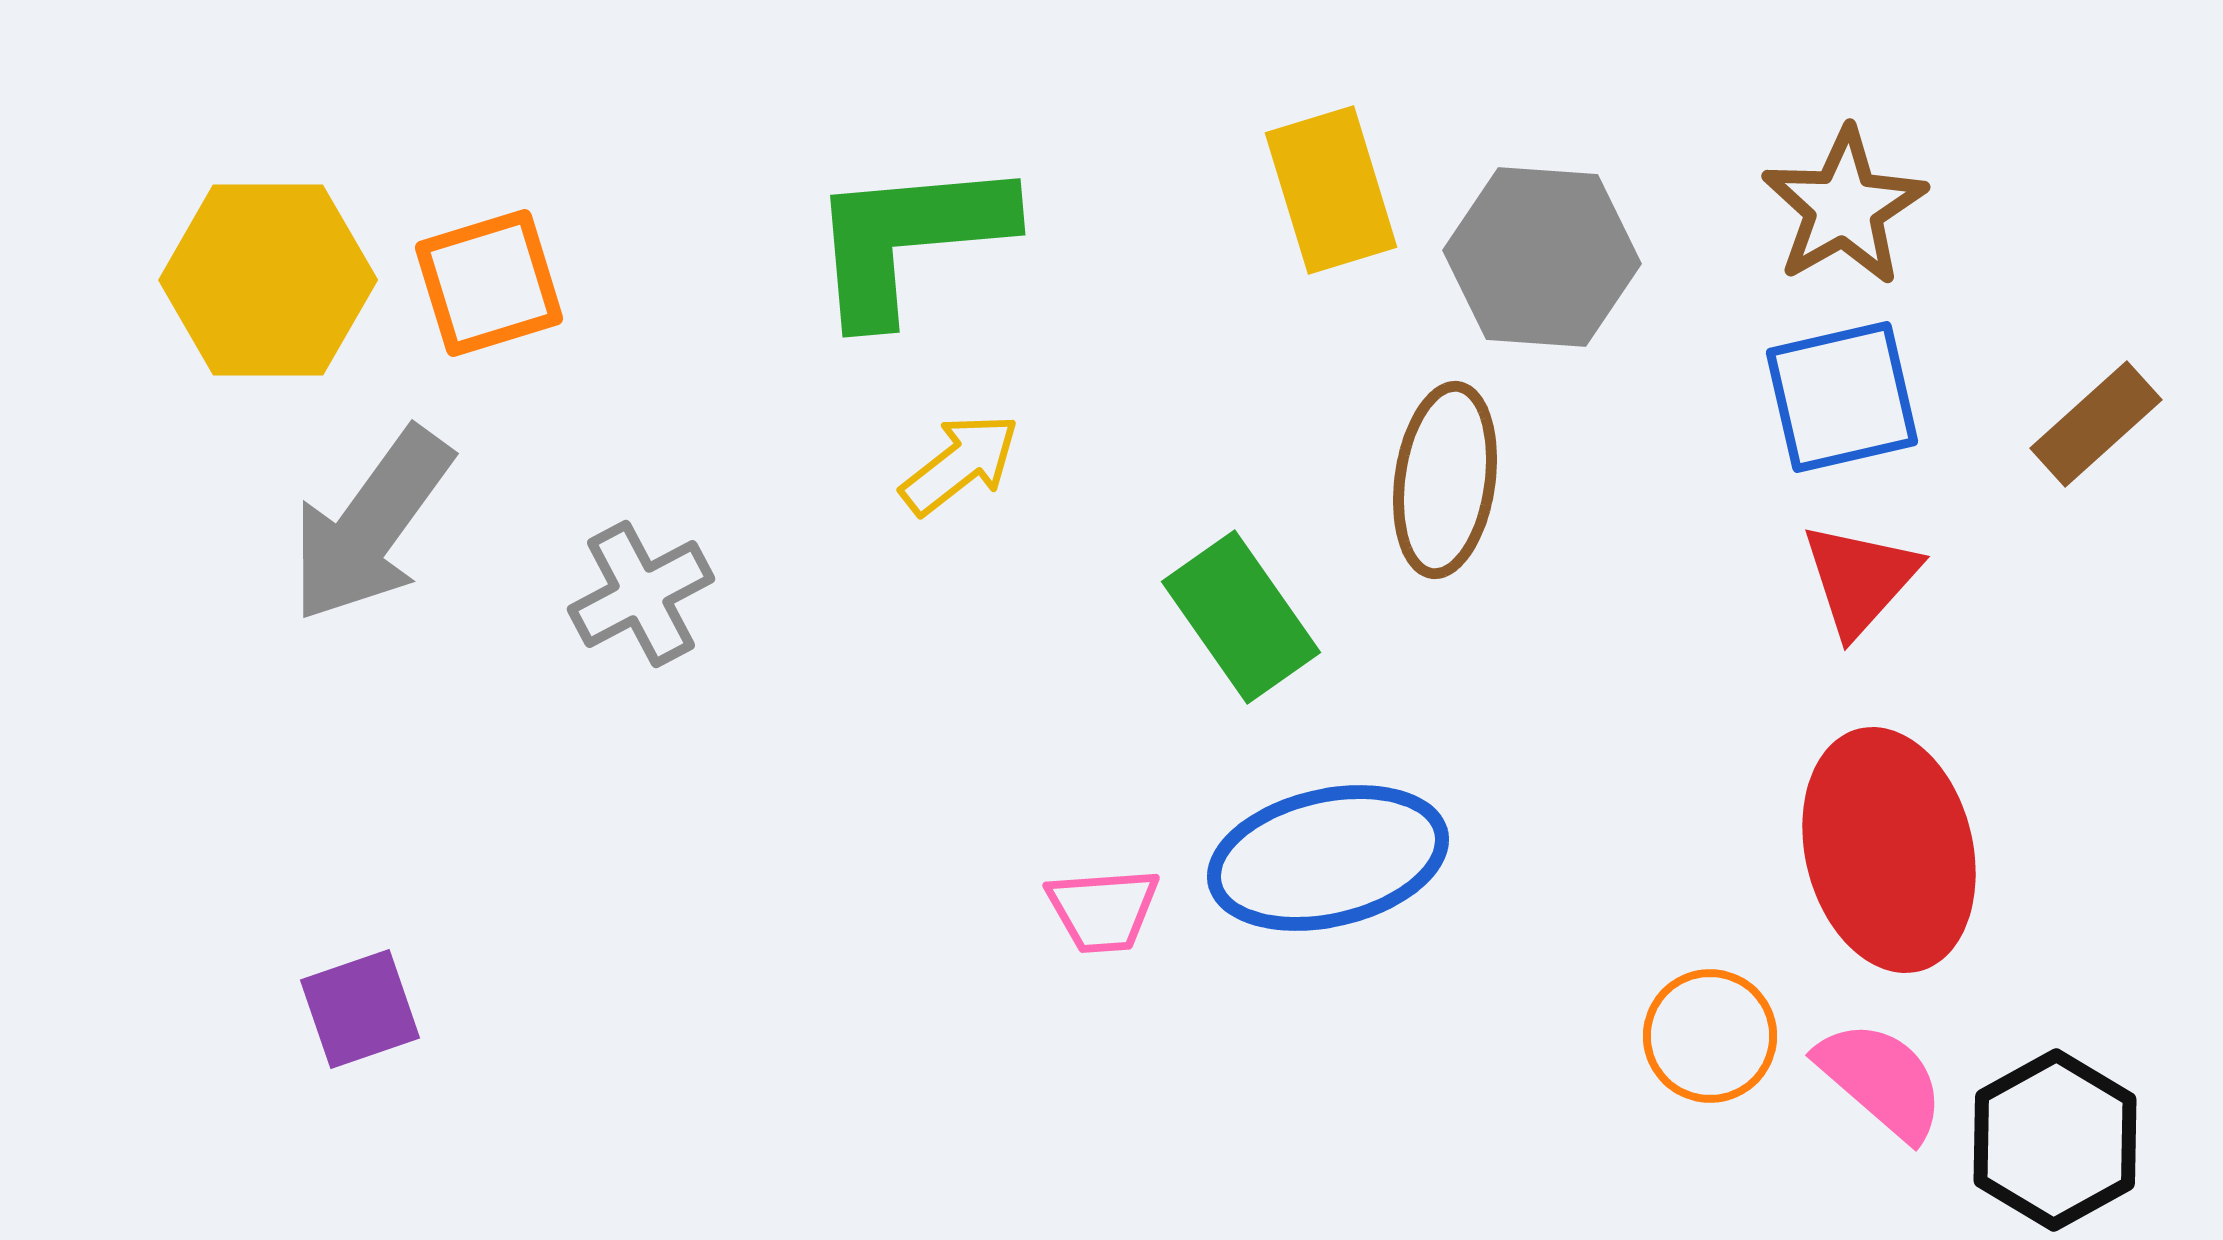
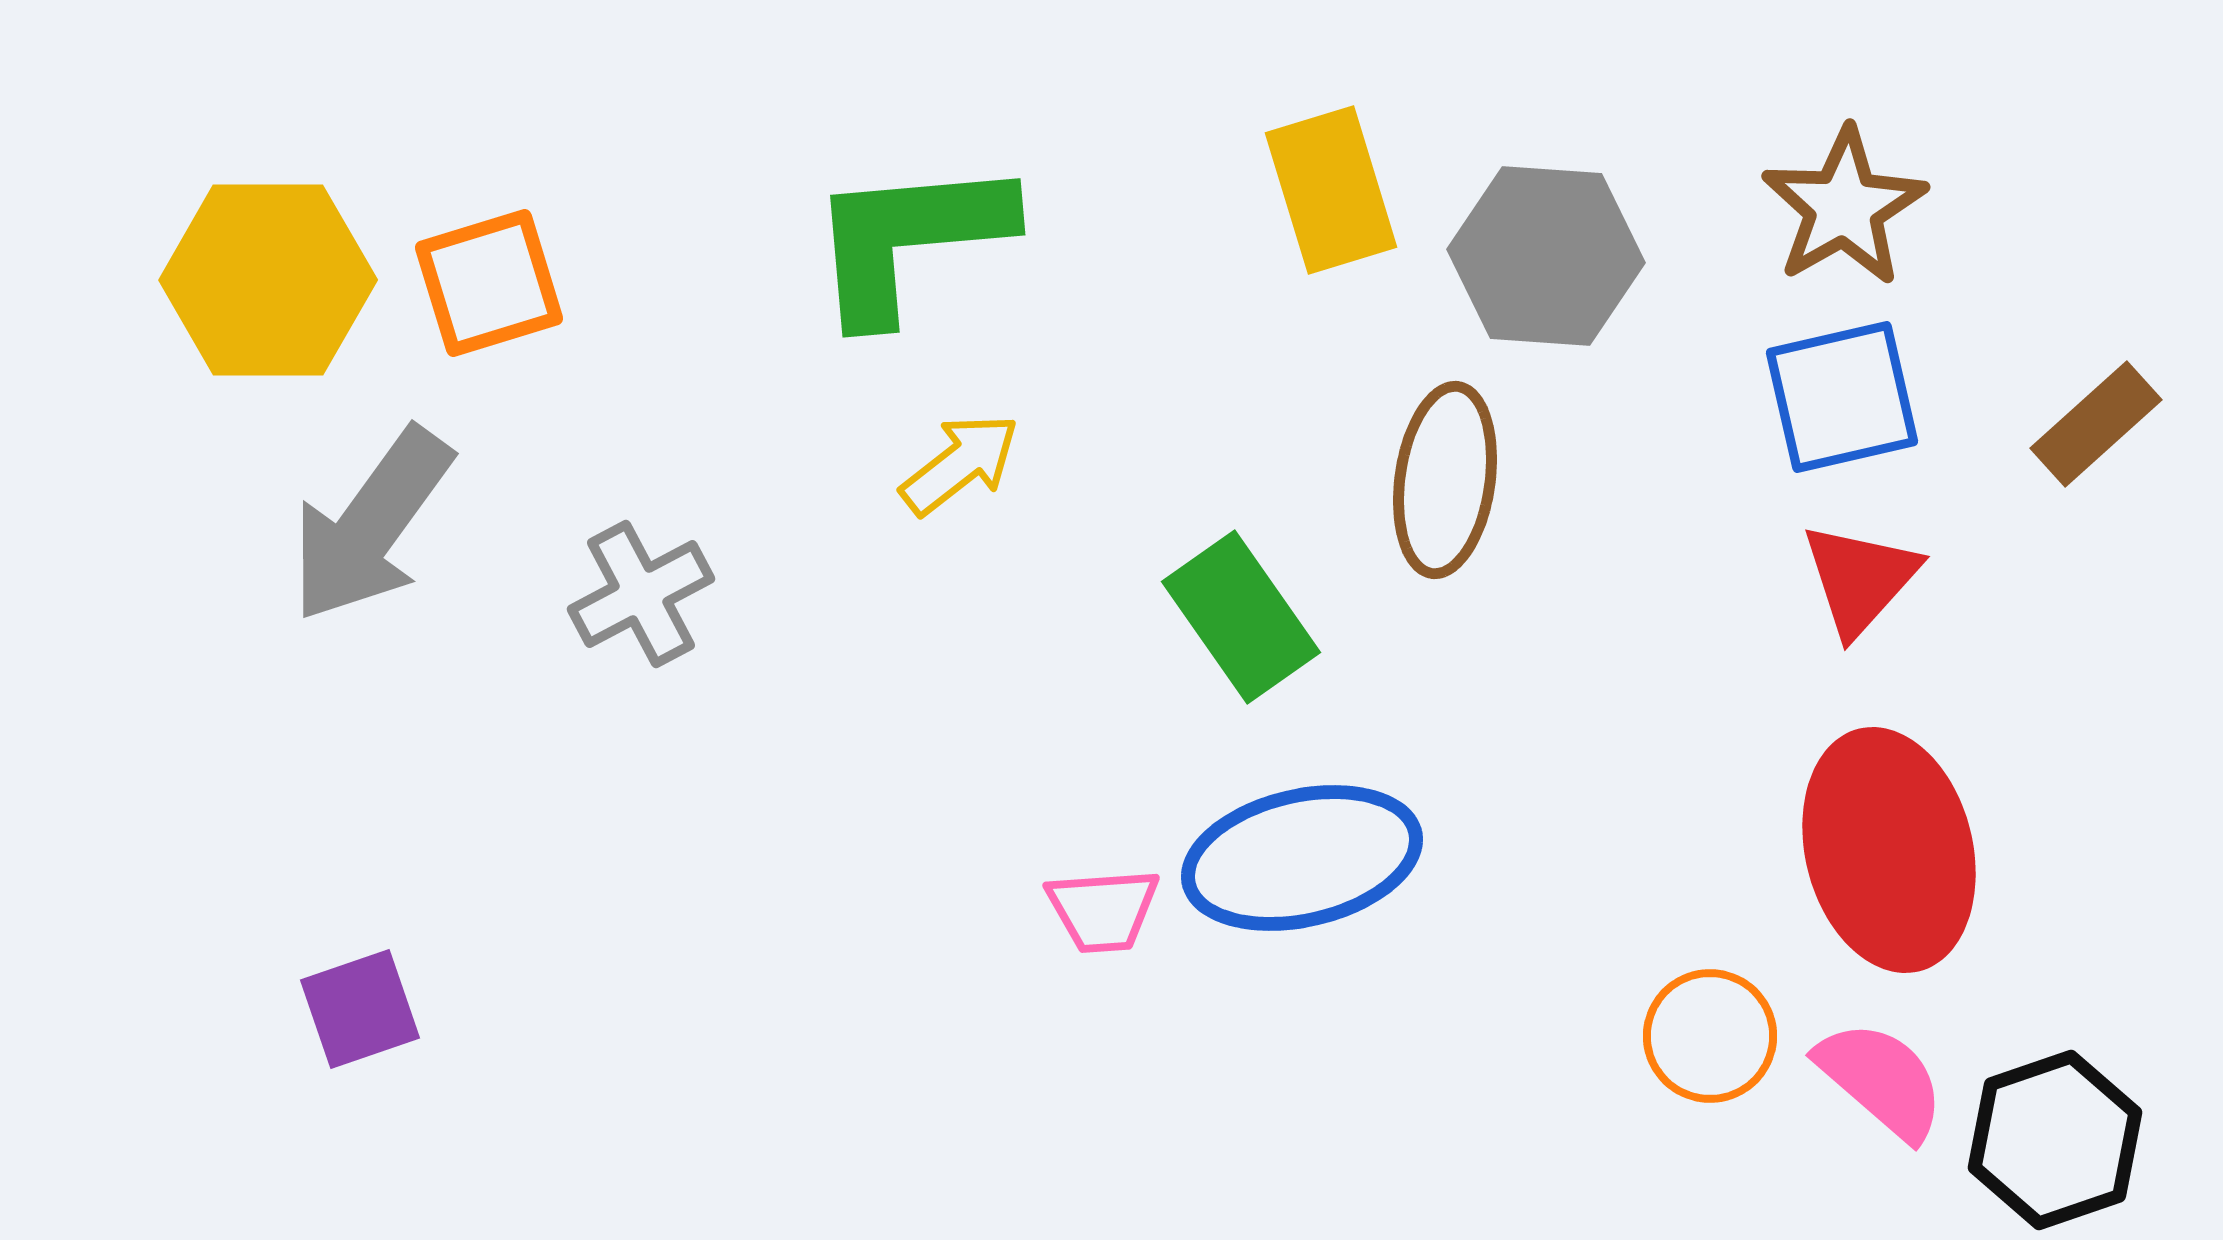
gray hexagon: moved 4 px right, 1 px up
blue ellipse: moved 26 px left
black hexagon: rotated 10 degrees clockwise
